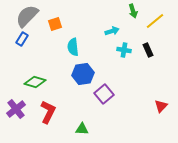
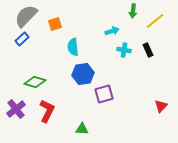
green arrow: rotated 24 degrees clockwise
gray semicircle: moved 1 px left
blue rectangle: rotated 16 degrees clockwise
purple square: rotated 24 degrees clockwise
red L-shape: moved 1 px left, 1 px up
